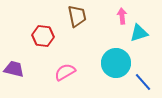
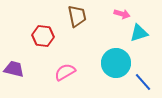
pink arrow: moved 2 px up; rotated 112 degrees clockwise
